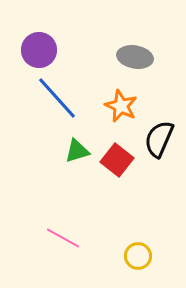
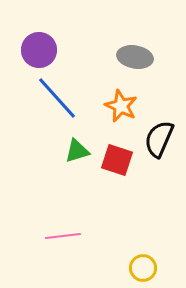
red square: rotated 20 degrees counterclockwise
pink line: moved 2 px up; rotated 36 degrees counterclockwise
yellow circle: moved 5 px right, 12 px down
